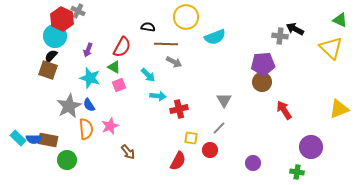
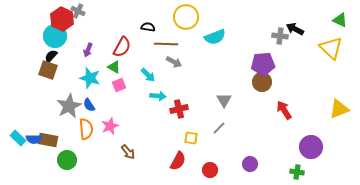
red circle at (210, 150): moved 20 px down
purple circle at (253, 163): moved 3 px left, 1 px down
